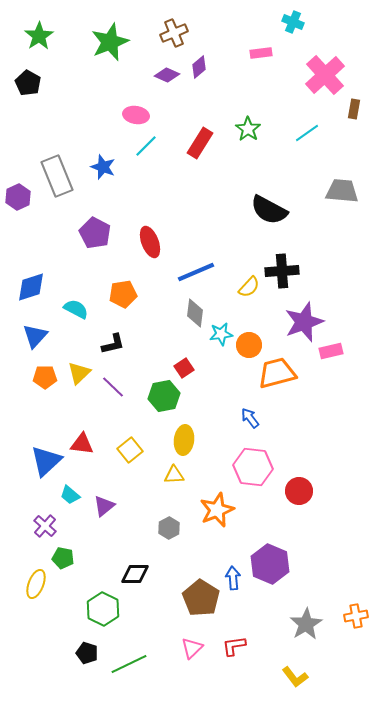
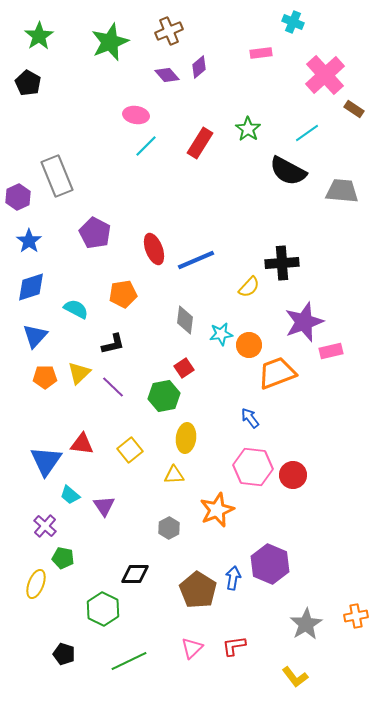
brown cross at (174, 33): moved 5 px left, 2 px up
purple diamond at (167, 75): rotated 25 degrees clockwise
brown rectangle at (354, 109): rotated 66 degrees counterclockwise
blue star at (103, 167): moved 74 px left, 74 px down; rotated 15 degrees clockwise
black semicircle at (269, 210): moved 19 px right, 39 px up
red ellipse at (150, 242): moved 4 px right, 7 px down
black cross at (282, 271): moved 8 px up
blue line at (196, 272): moved 12 px up
gray diamond at (195, 313): moved 10 px left, 7 px down
orange trapezoid at (277, 373): rotated 6 degrees counterclockwise
yellow ellipse at (184, 440): moved 2 px right, 2 px up
blue triangle at (46, 461): rotated 12 degrees counterclockwise
red circle at (299, 491): moved 6 px left, 16 px up
purple triangle at (104, 506): rotated 25 degrees counterclockwise
blue arrow at (233, 578): rotated 15 degrees clockwise
brown pentagon at (201, 598): moved 3 px left, 8 px up
black pentagon at (87, 653): moved 23 px left, 1 px down
green line at (129, 664): moved 3 px up
